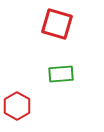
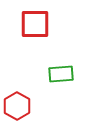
red square: moved 22 px left; rotated 16 degrees counterclockwise
